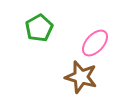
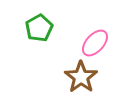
brown star: rotated 20 degrees clockwise
